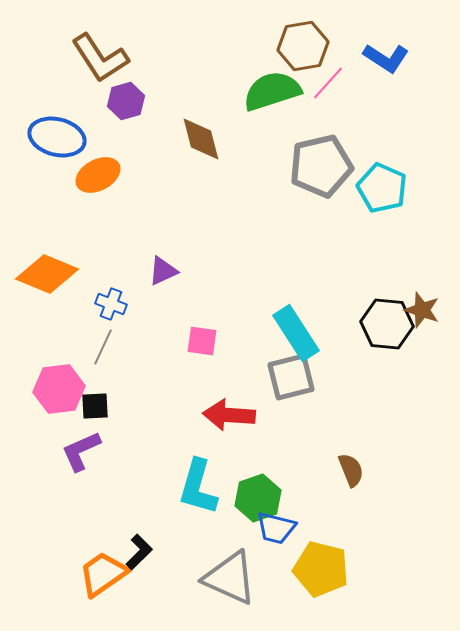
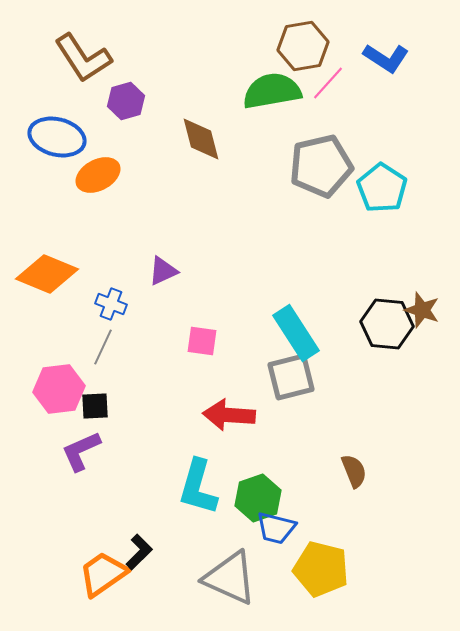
brown L-shape: moved 17 px left
green semicircle: rotated 8 degrees clockwise
cyan pentagon: rotated 9 degrees clockwise
brown semicircle: moved 3 px right, 1 px down
